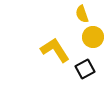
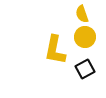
yellow circle: moved 8 px left
yellow L-shape: rotated 136 degrees counterclockwise
